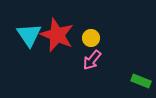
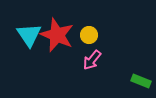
yellow circle: moved 2 px left, 3 px up
